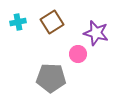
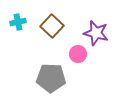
brown square: moved 4 px down; rotated 15 degrees counterclockwise
